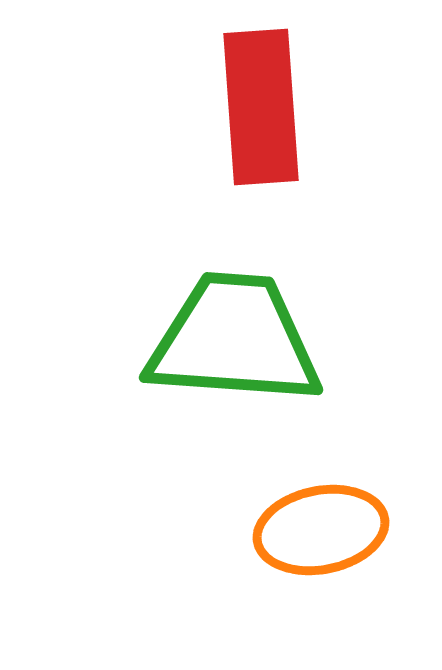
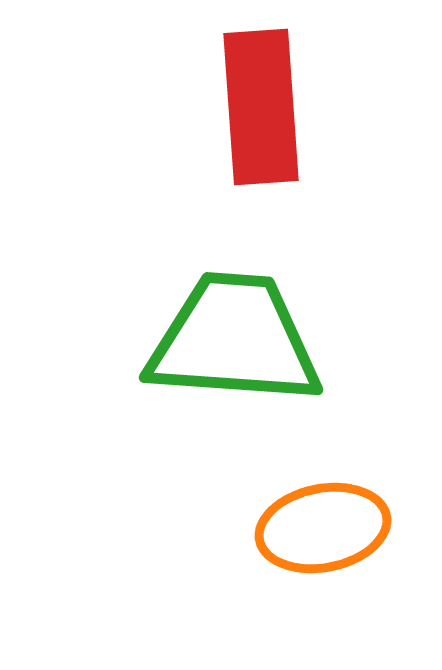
orange ellipse: moved 2 px right, 2 px up
